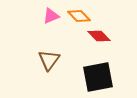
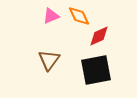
orange diamond: rotated 20 degrees clockwise
red diamond: rotated 70 degrees counterclockwise
black square: moved 2 px left, 7 px up
